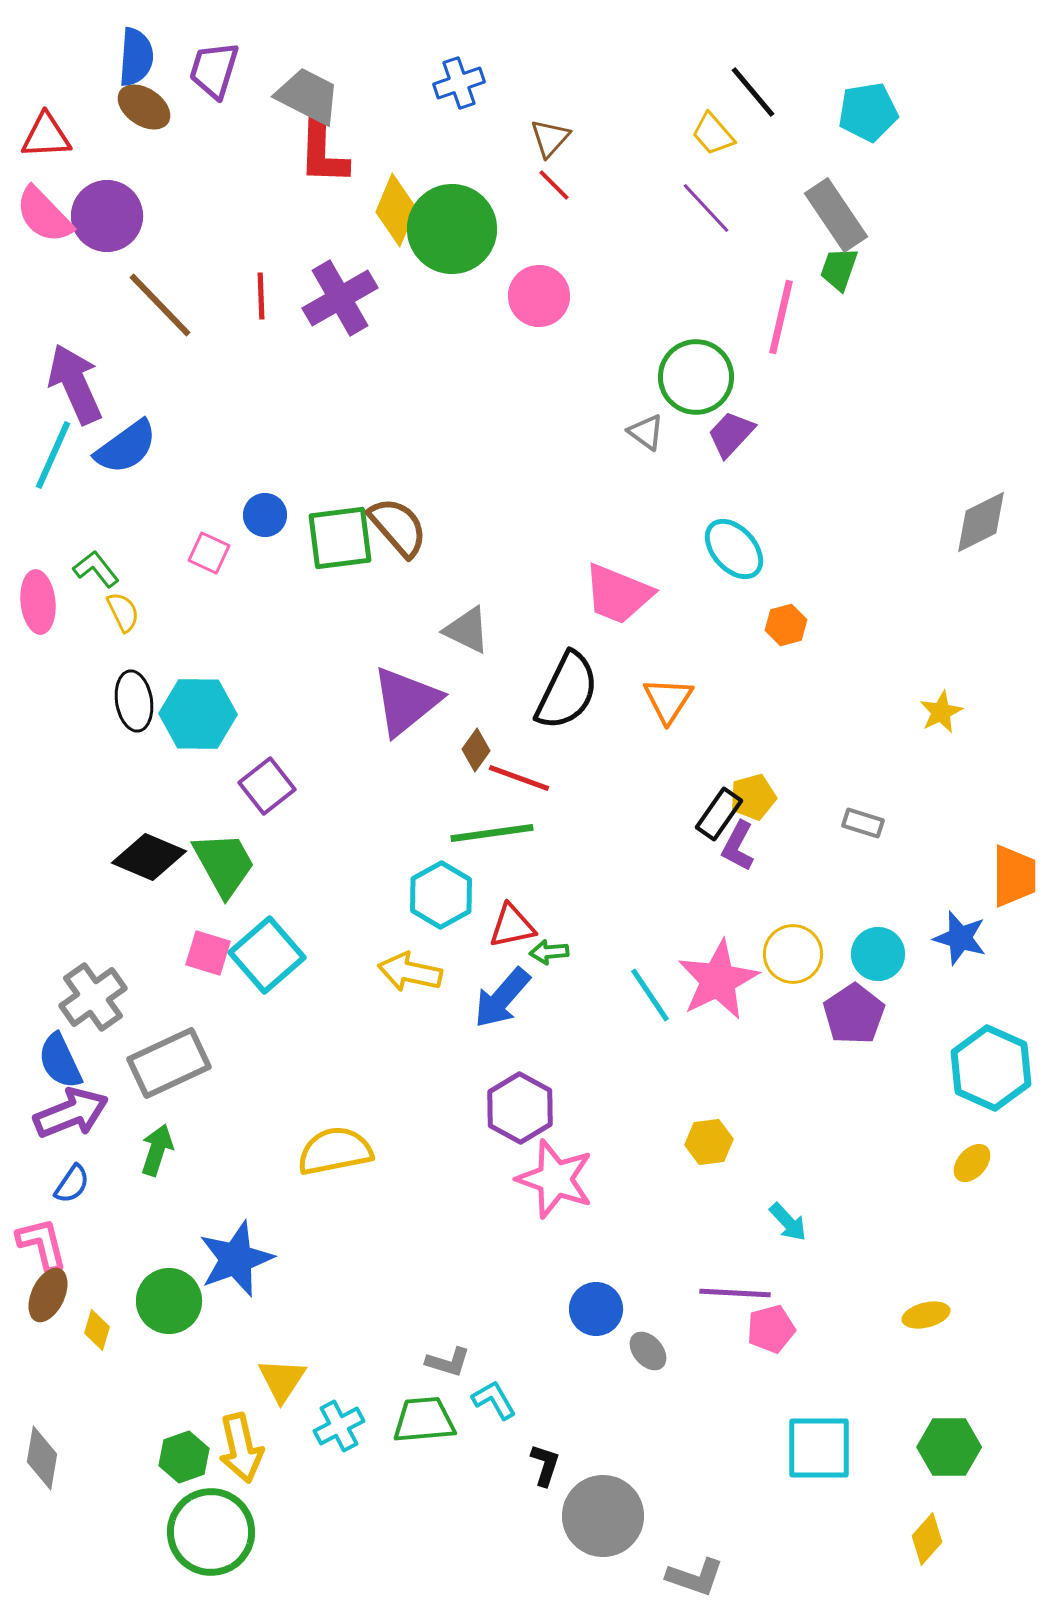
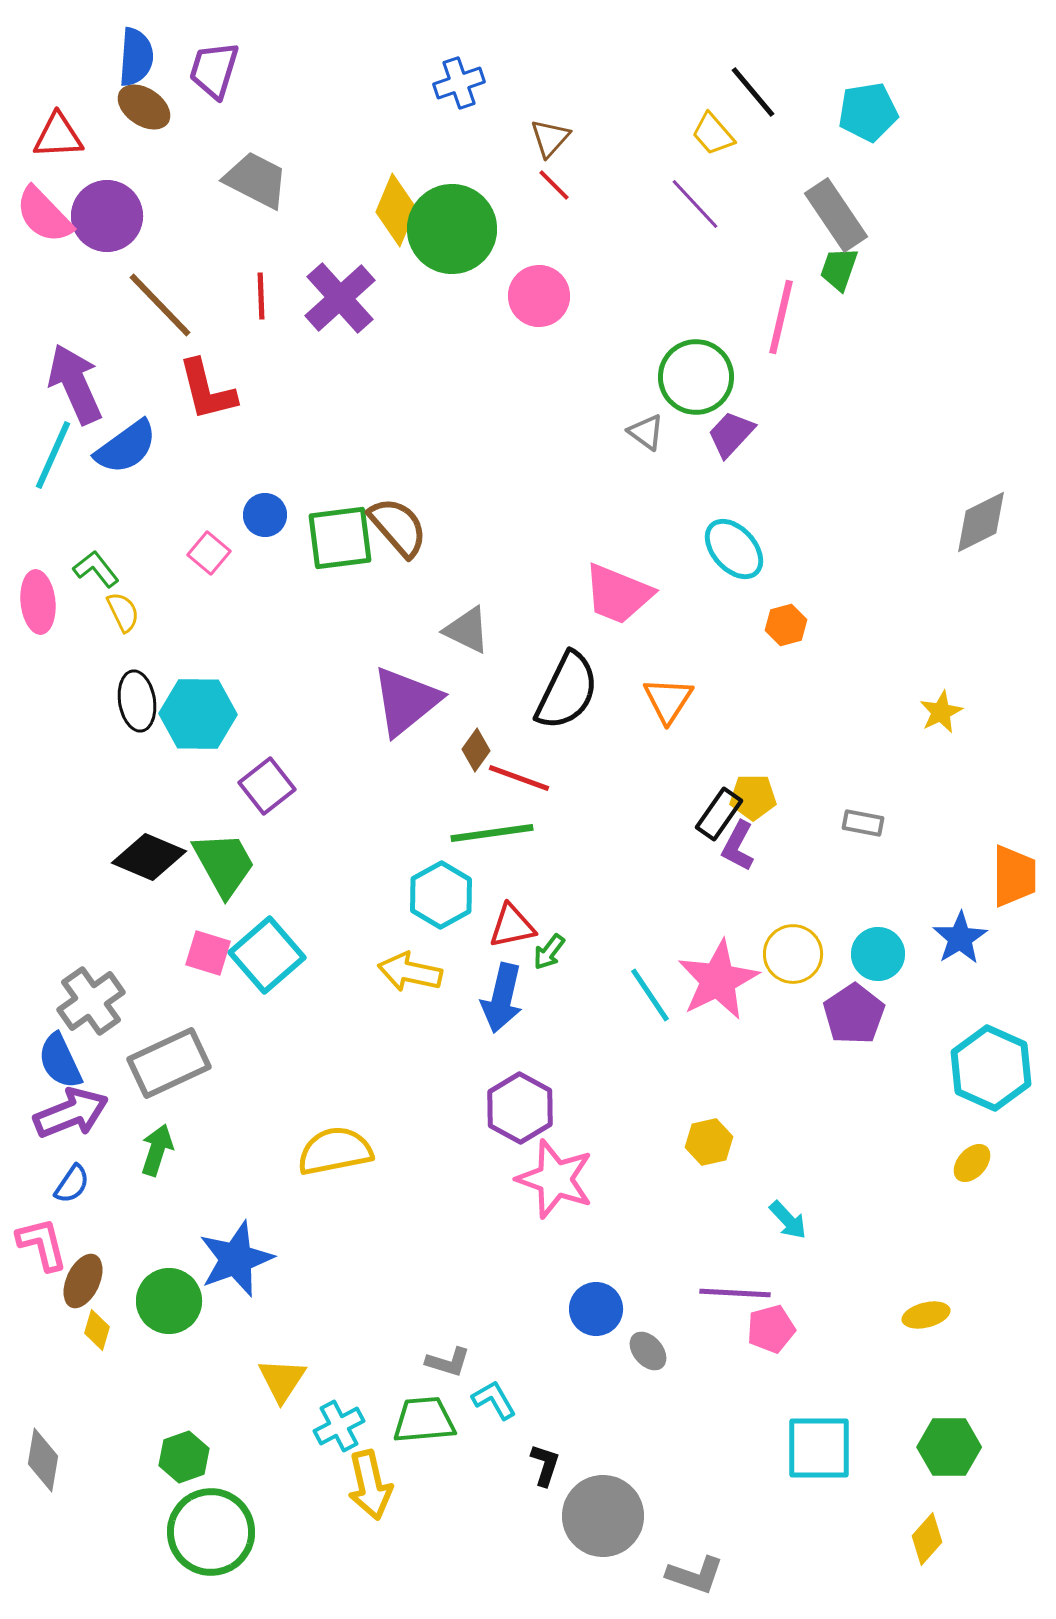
gray trapezoid at (308, 96): moved 52 px left, 84 px down
red triangle at (46, 136): moved 12 px right
red L-shape at (323, 153): moved 116 px left, 237 px down; rotated 16 degrees counterclockwise
purple line at (706, 208): moved 11 px left, 4 px up
purple cross at (340, 298): rotated 12 degrees counterclockwise
pink square at (209, 553): rotated 15 degrees clockwise
black ellipse at (134, 701): moved 3 px right
yellow pentagon at (753, 797): rotated 15 degrees clockwise
gray rectangle at (863, 823): rotated 6 degrees counterclockwise
blue star at (960, 938): rotated 24 degrees clockwise
green arrow at (549, 952): rotated 48 degrees counterclockwise
gray cross at (93, 997): moved 2 px left, 4 px down
blue arrow at (502, 998): rotated 28 degrees counterclockwise
yellow hexagon at (709, 1142): rotated 6 degrees counterclockwise
cyan arrow at (788, 1222): moved 2 px up
brown ellipse at (48, 1295): moved 35 px right, 14 px up
yellow arrow at (241, 1448): moved 129 px right, 37 px down
gray diamond at (42, 1458): moved 1 px right, 2 px down
gray L-shape at (695, 1577): moved 2 px up
